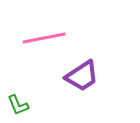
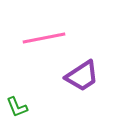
green L-shape: moved 1 px left, 2 px down
